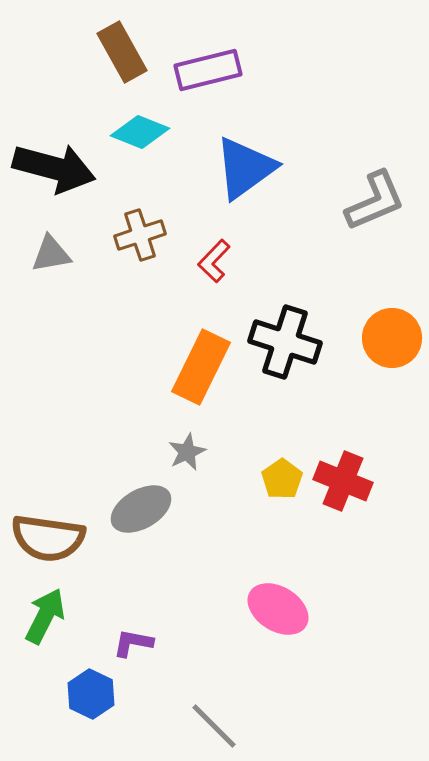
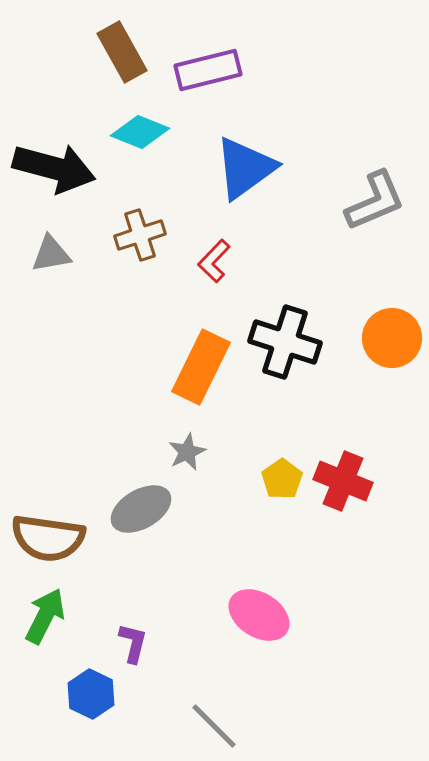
pink ellipse: moved 19 px left, 6 px down
purple L-shape: rotated 93 degrees clockwise
